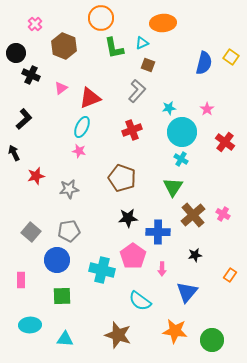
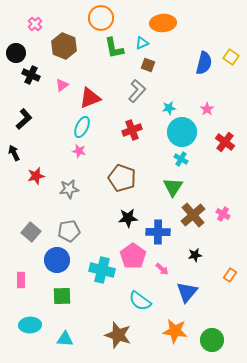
pink triangle at (61, 88): moved 1 px right, 3 px up
pink arrow at (162, 269): rotated 48 degrees counterclockwise
